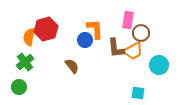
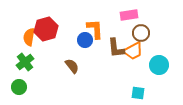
pink rectangle: moved 1 px right, 5 px up; rotated 72 degrees clockwise
